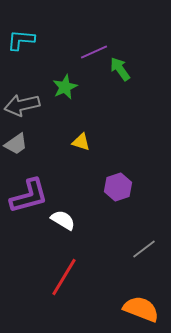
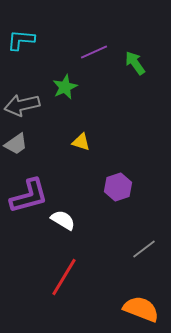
green arrow: moved 15 px right, 6 px up
